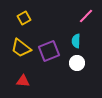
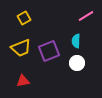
pink line: rotated 14 degrees clockwise
yellow trapezoid: rotated 60 degrees counterclockwise
red triangle: rotated 16 degrees counterclockwise
